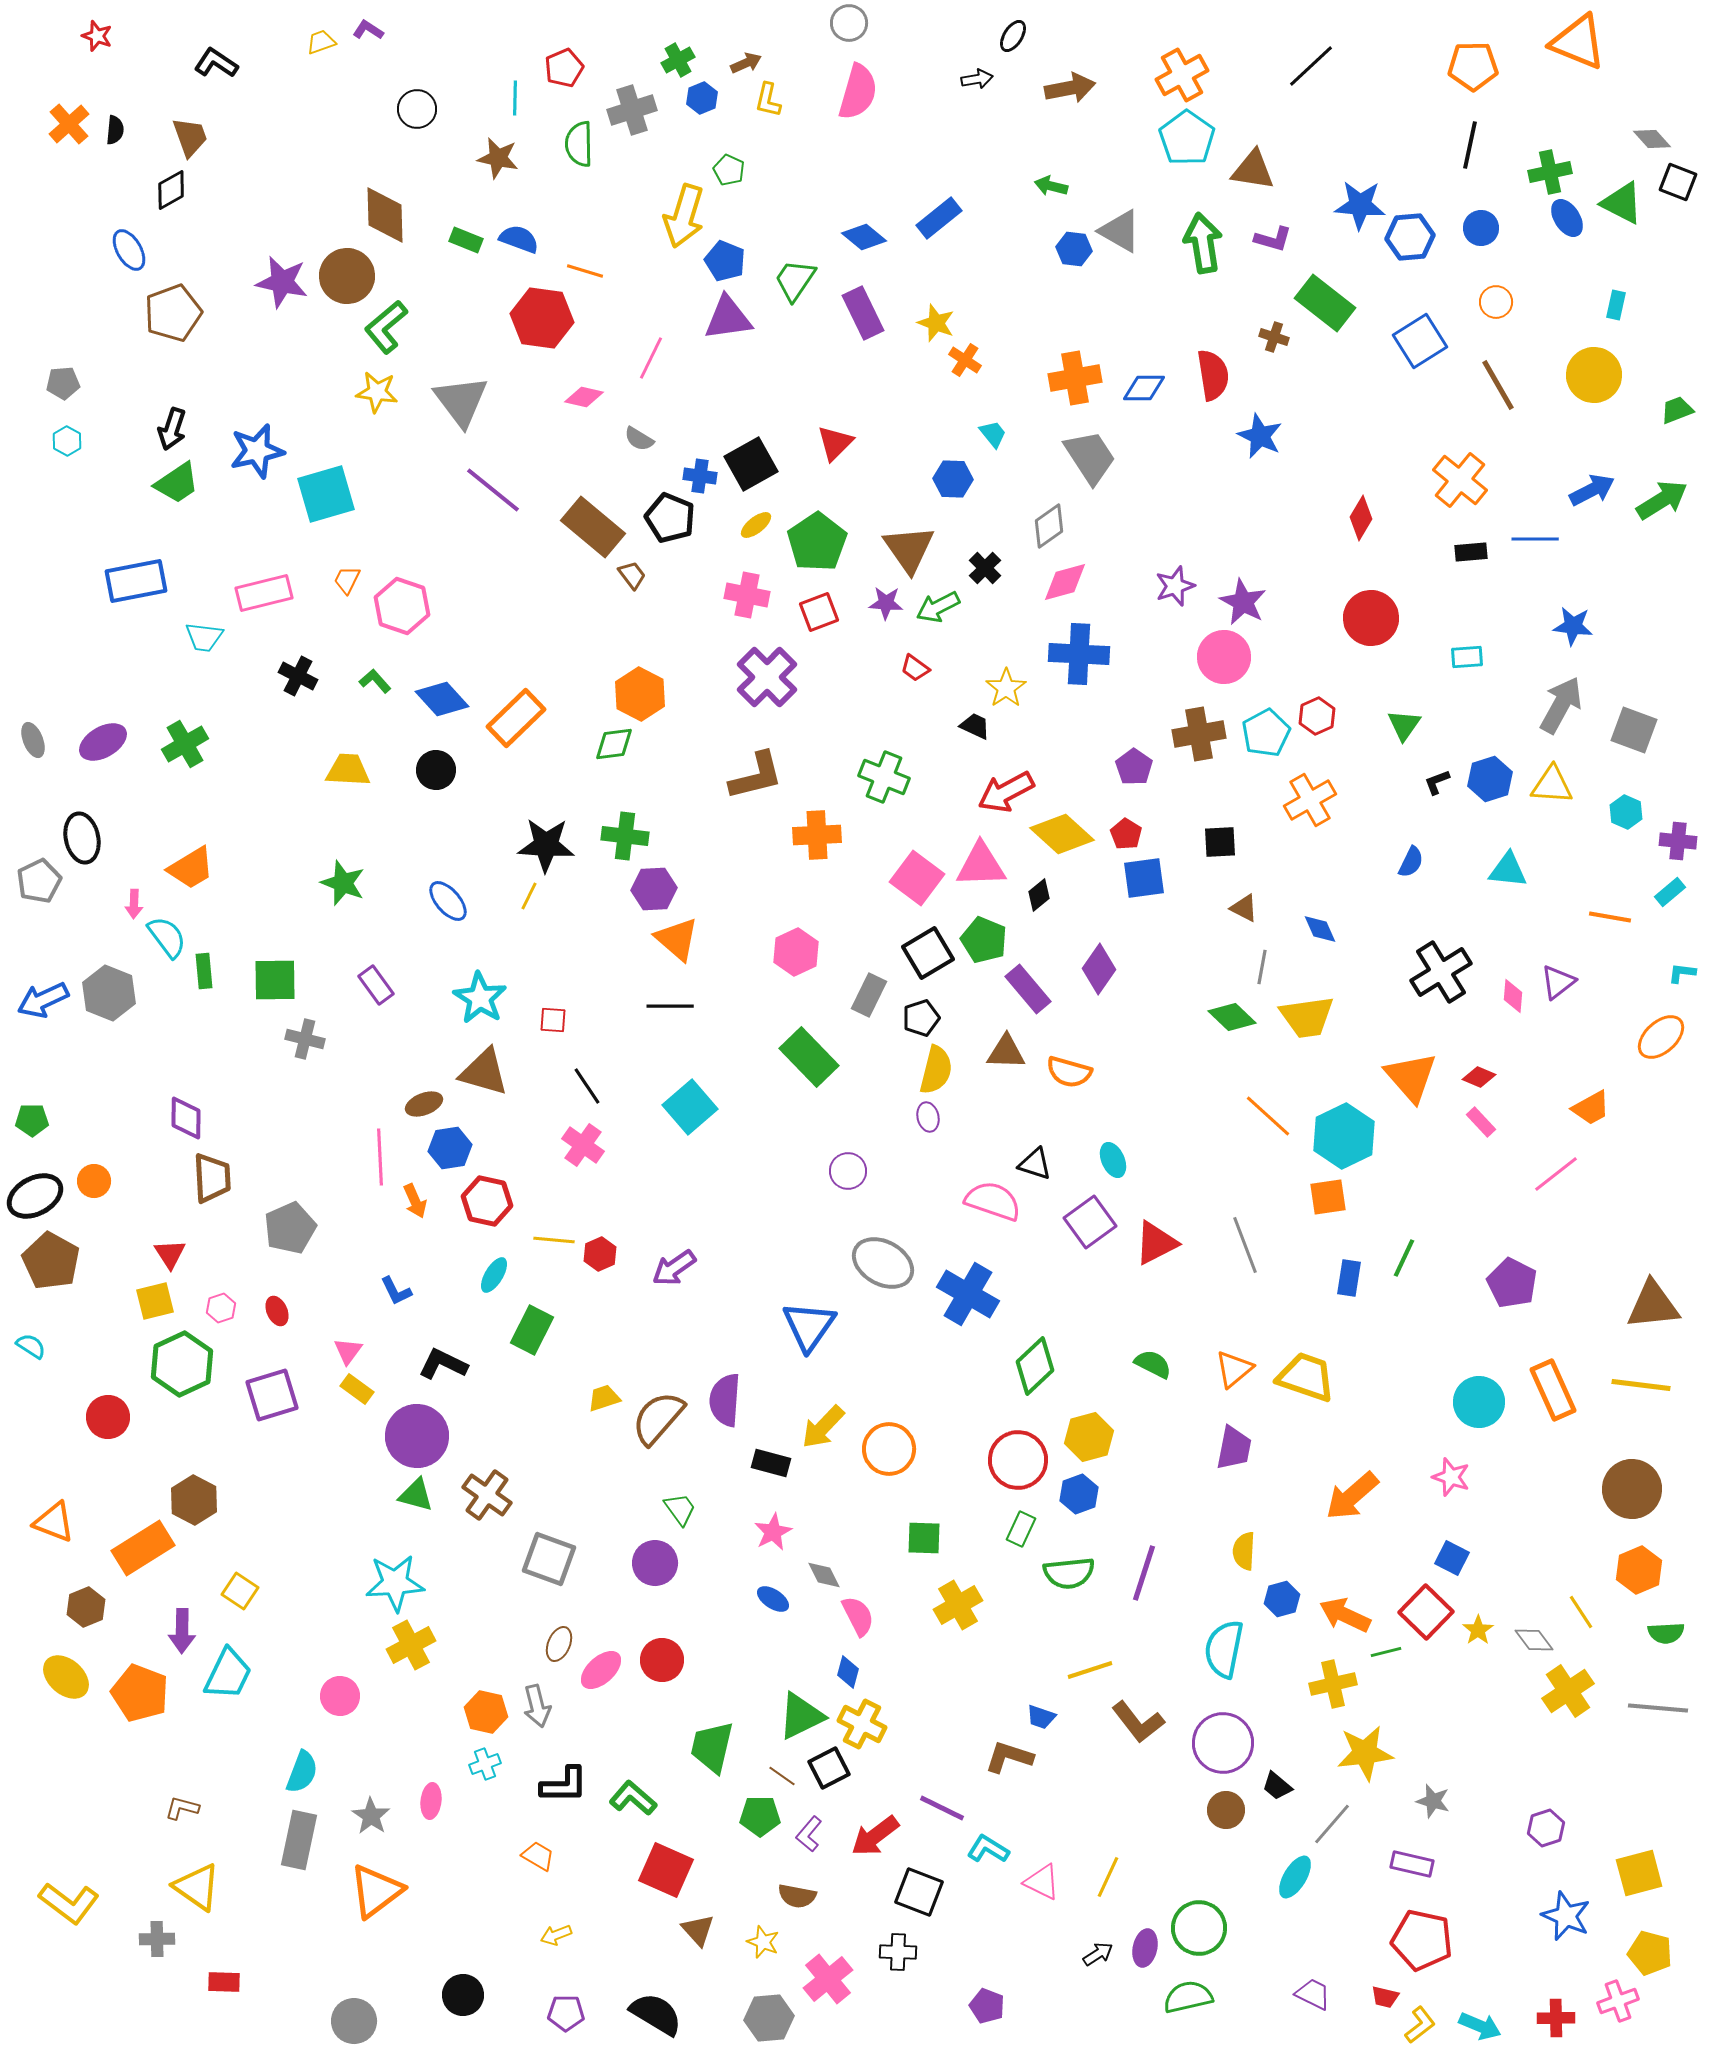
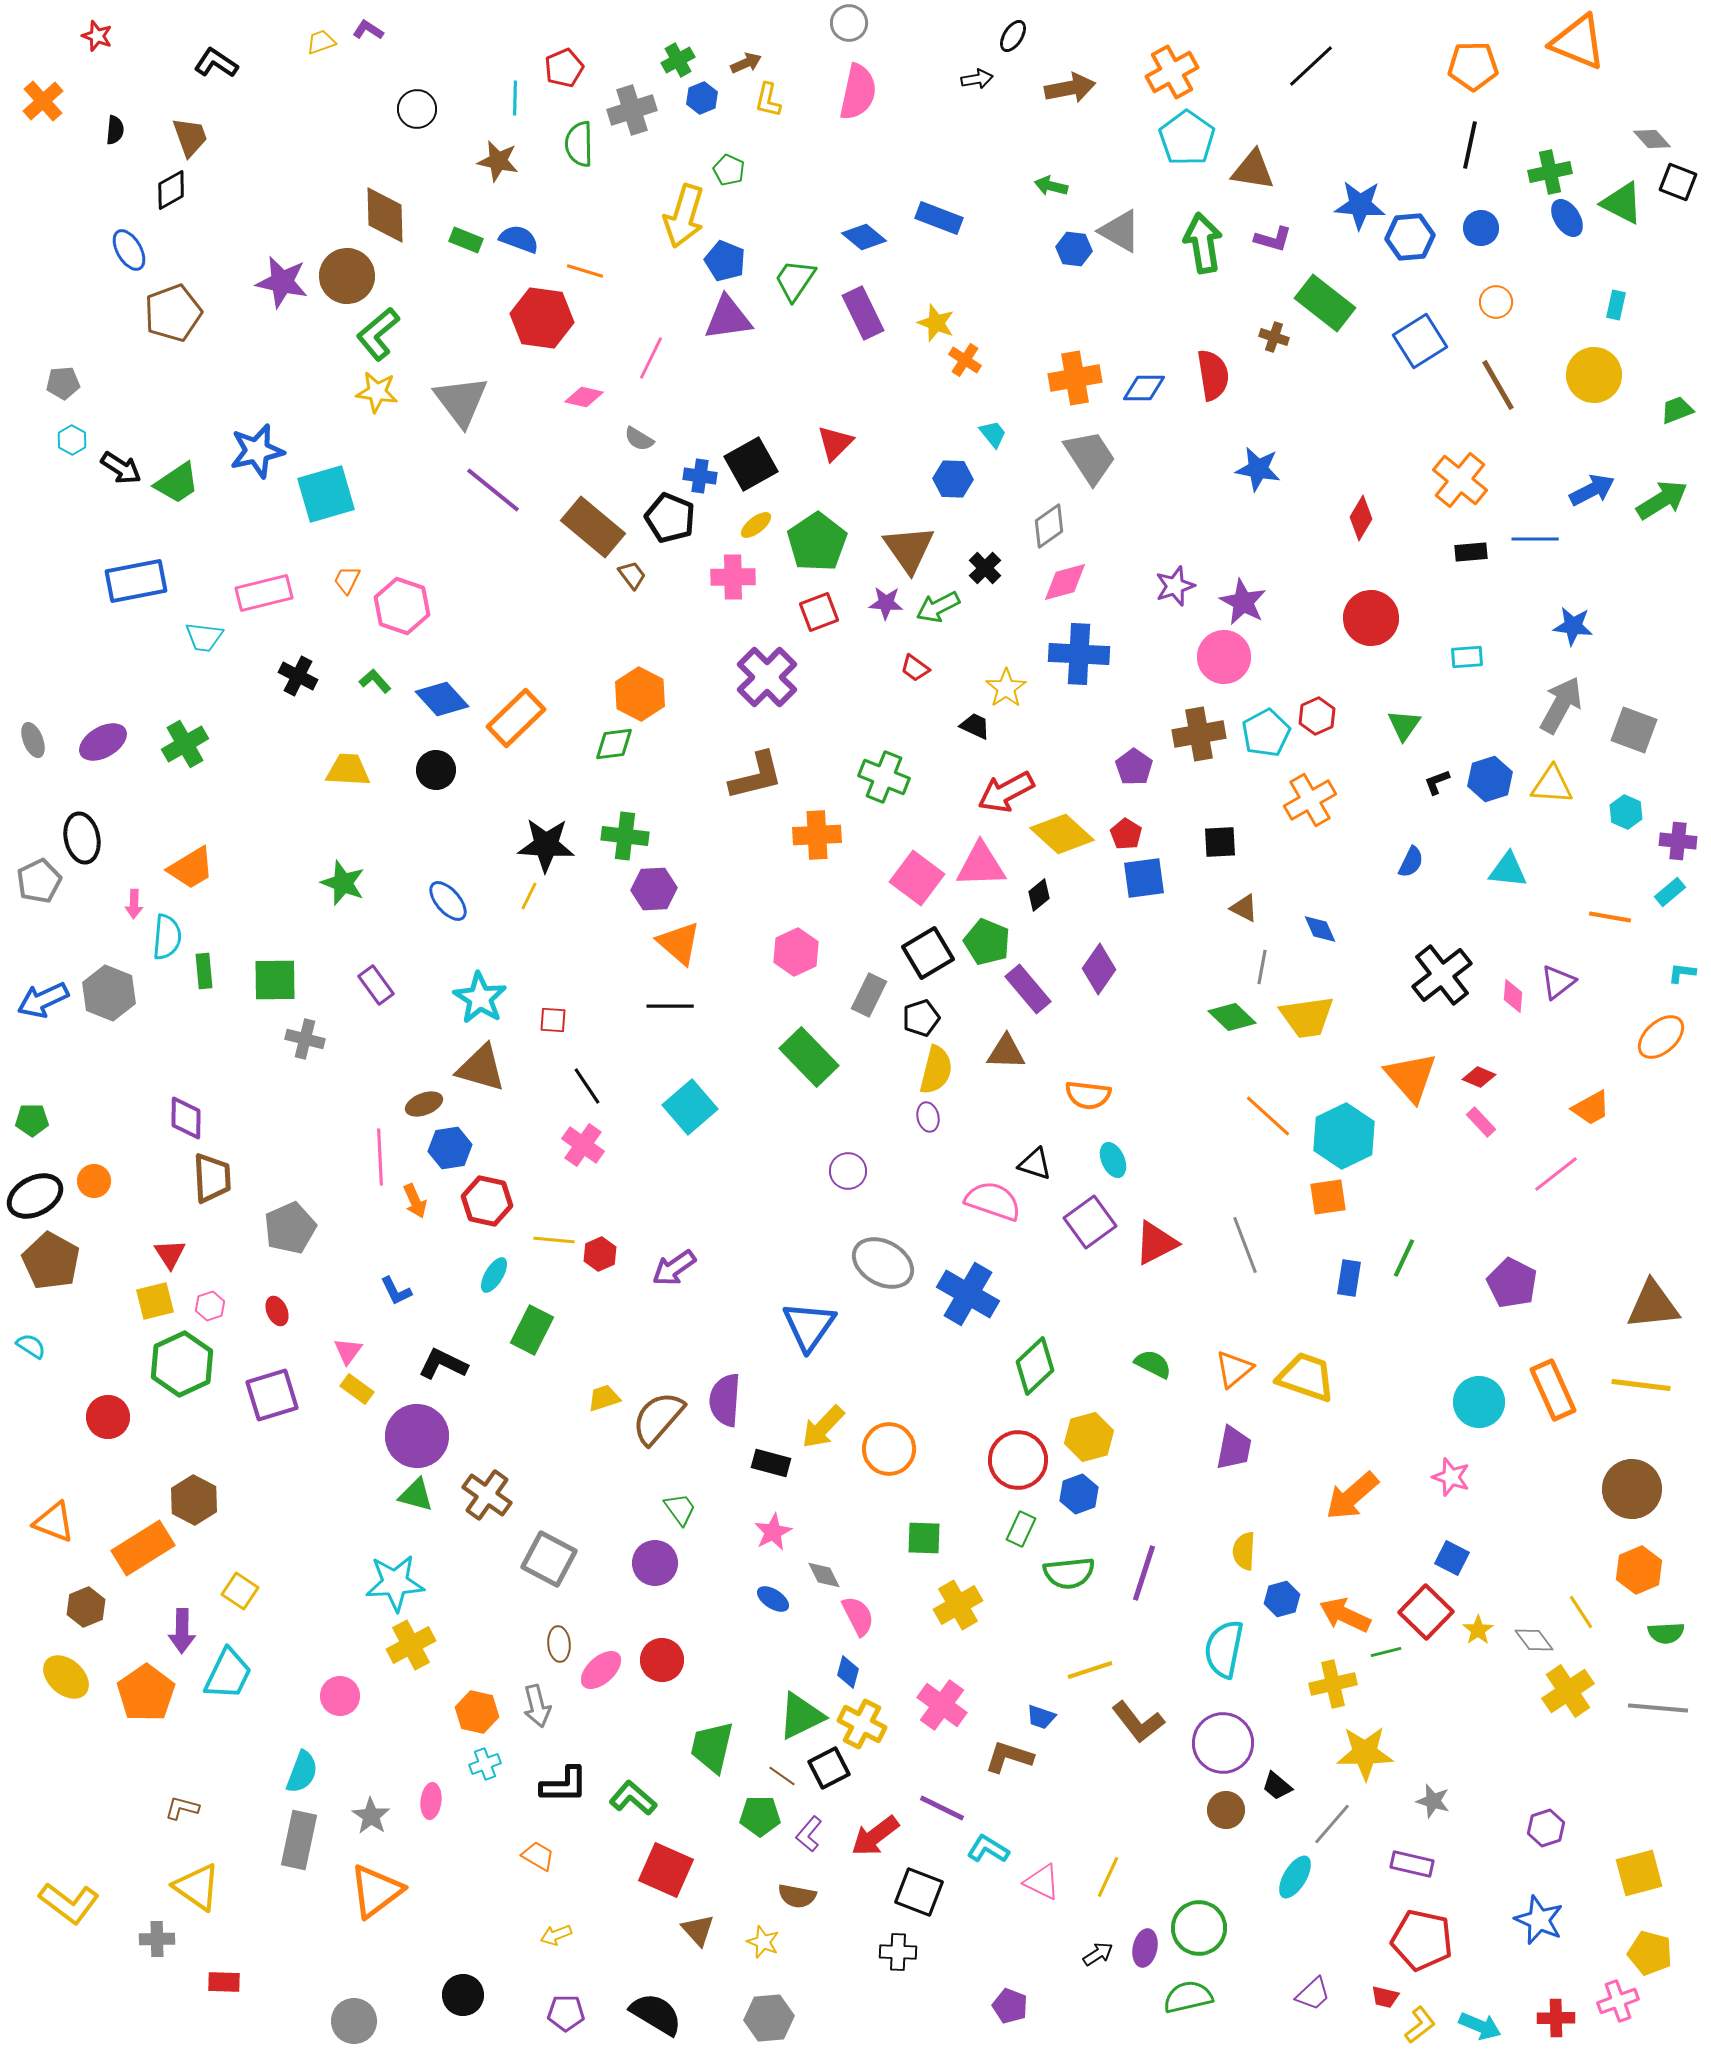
orange cross at (1182, 75): moved 10 px left, 3 px up
pink semicircle at (858, 92): rotated 4 degrees counterclockwise
orange cross at (69, 124): moved 26 px left, 23 px up
brown star at (498, 158): moved 3 px down
blue rectangle at (939, 218): rotated 60 degrees clockwise
green L-shape at (386, 327): moved 8 px left, 7 px down
black arrow at (172, 429): moved 51 px left, 39 px down; rotated 75 degrees counterclockwise
blue star at (1260, 436): moved 2 px left, 33 px down; rotated 15 degrees counterclockwise
cyan hexagon at (67, 441): moved 5 px right, 1 px up
pink cross at (747, 595): moved 14 px left, 18 px up; rotated 12 degrees counterclockwise
cyan semicircle at (167, 937): rotated 42 degrees clockwise
orange triangle at (677, 939): moved 2 px right, 4 px down
green pentagon at (984, 940): moved 3 px right, 2 px down
black cross at (1441, 972): moved 1 px right, 3 px down; rotated 6 degrees counterclockwise
brown triangle at (484, 1072): moved 3 px left, 4 px up
orange semicircle at (1069, 1072): moved 19 px right, 23 px down; rotated 9 degrees counterclockwise
pink hexagon at (221, 1308): moved 11 px left, 2 px up
gray square at (549, 1559): rotated 8 degrees clockwise
brown ellipse at (559, 1644): rotated 28 degrees counterclockwise
orange pentagon at (140, 1693): moved 6 px right; rotated 16 degrees clockwise
orange hexagon at (486, 1712): moved 9 px left
yellow star at (1365, 1753): rotated 6 degrees clockwise
blue star at (1566, 1916): moved 27 px left, 4 px down
pink cross at (828, 1979): moved 114 px right, 274 px up; rotated 15 degrees counterclockwise
purple trapezoid at (1313, 1994): rotated 111 degrees clockwise
purple pentagon at (987, 2006): moved 23 px right
